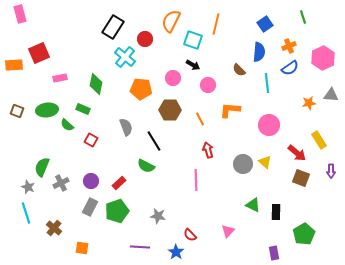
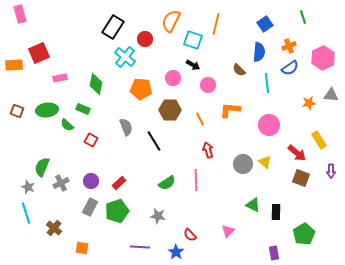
green semicircle at (146, 166): moved 21 px right, 17 px down; rotated 60 degrees counterclockwise
